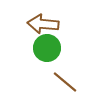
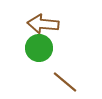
green circle: moved 8 px left
